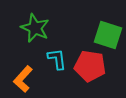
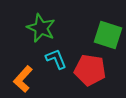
green star: moved 6 px right
cyan L-shape: moved 1 px left; rotated 15 degrees counterclockwise
red pentagon: moved 4 px down
